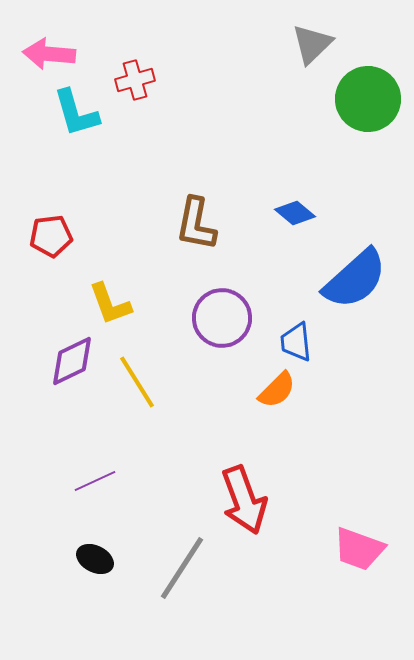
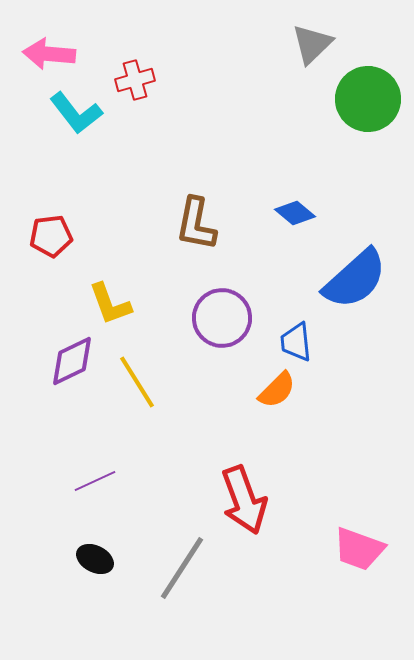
cyan L-shape: rotated 22 degrees counterclockwise
